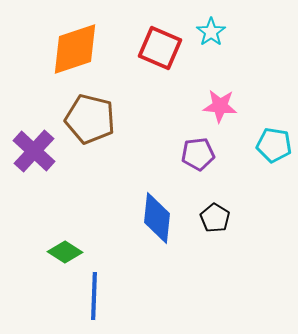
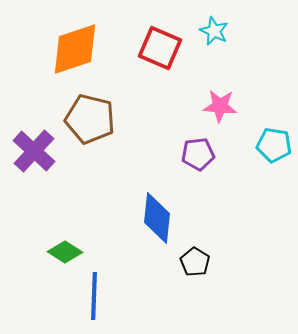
cyan star: moved 3 px right, 1 px up; rotated 12 degrees counterclockwise
black pentagon: moved 20 px left, 44 px down
